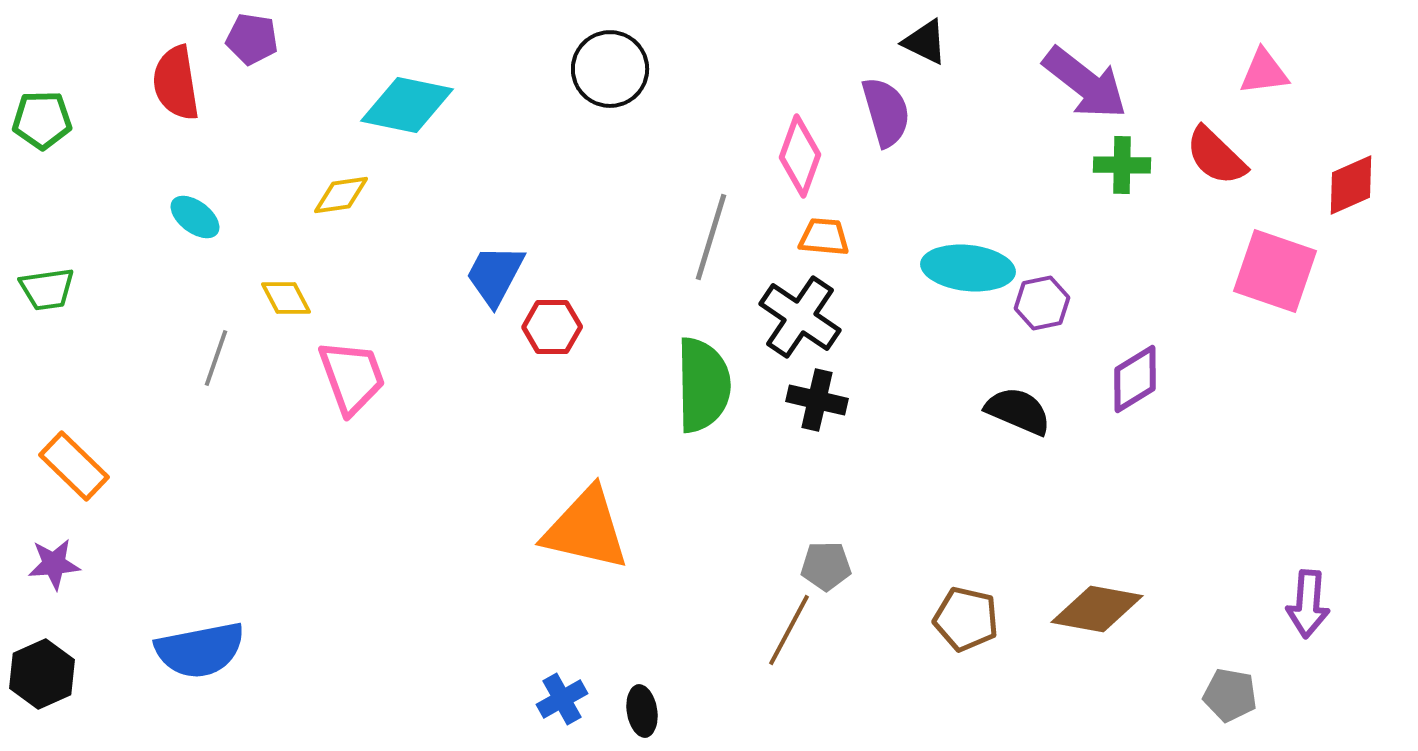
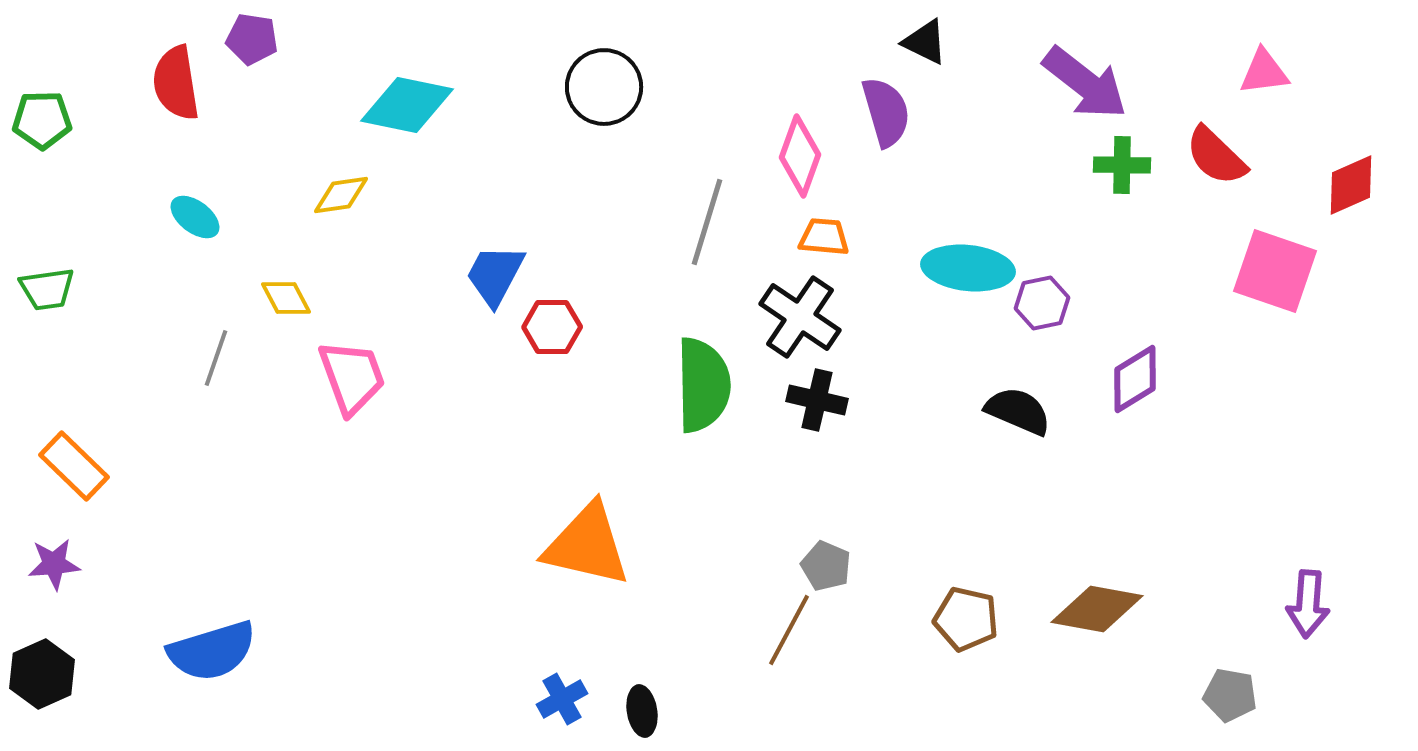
black circle at (610, 69): moved 6 px left, 18 px down
gray line at (711, 237): moved 4 px left, 15 px up
orange triangle at (586, 529): moved 1 px right, 16 px down
gray pentagon at (826, 566): rotated 24 degrees clockwise
blue semicircle at (200, 650): moved 12 px right, 1 px down; rotated 6 degrees counterclockwise
